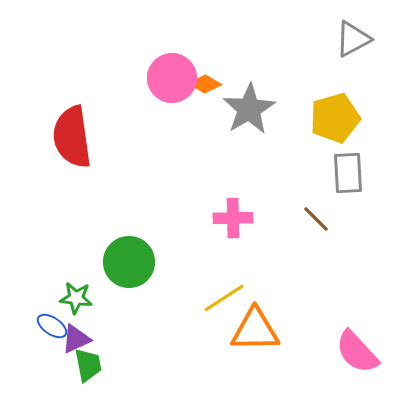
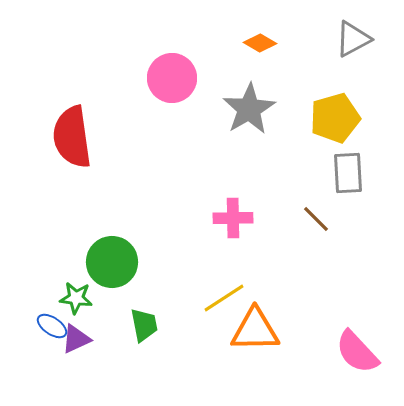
orange diamond: moved 55 px right, 41 px up
green circle: moved 17 px left
green trapezoid: moved 56 px right, 40 px up
